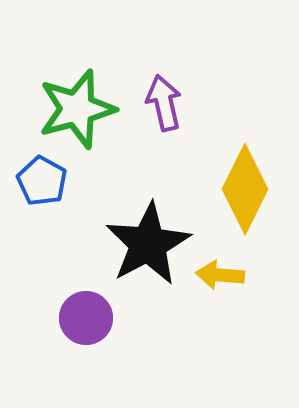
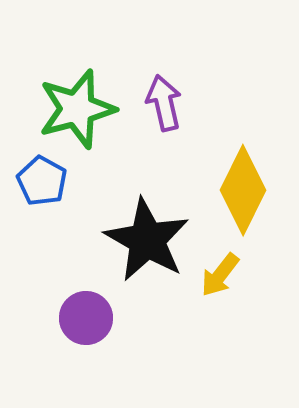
yellow diamond: moved 2 px left, 1 px down
black star: moved 1 px left, 4 px up; rotated 14 degrees counterclockwise
yellow arrow: rotated 57 degrees counterclockwise
